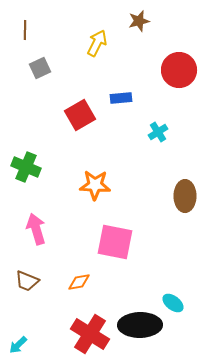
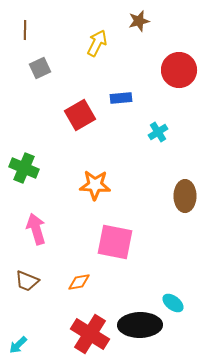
green cross: moved 2 px left, 1 px down
